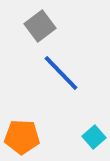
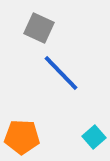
gray square: moved 1 px left, 2 px down; rotated 28 degrees counterclockwise
